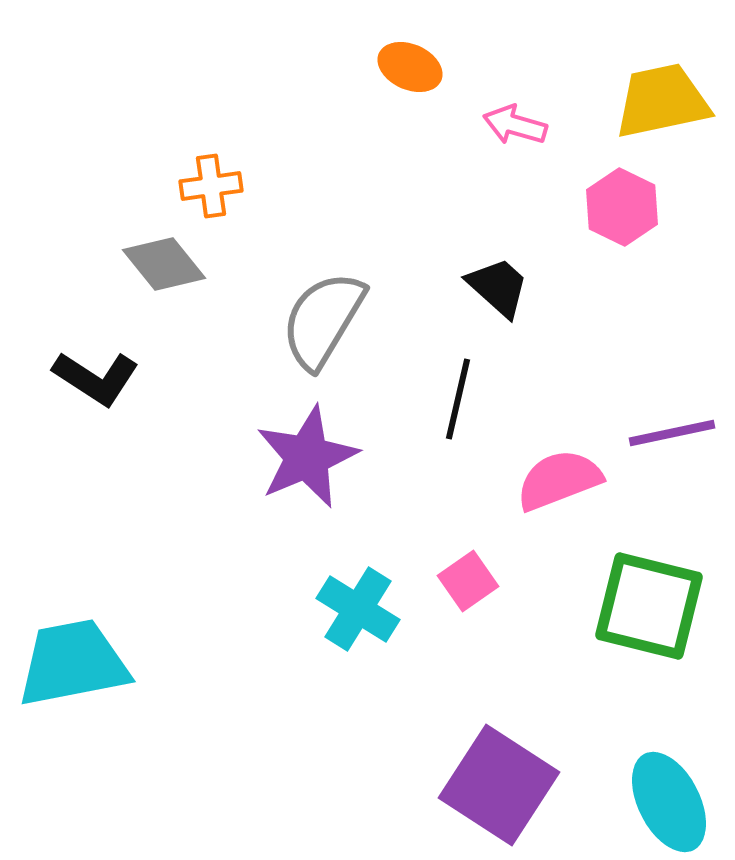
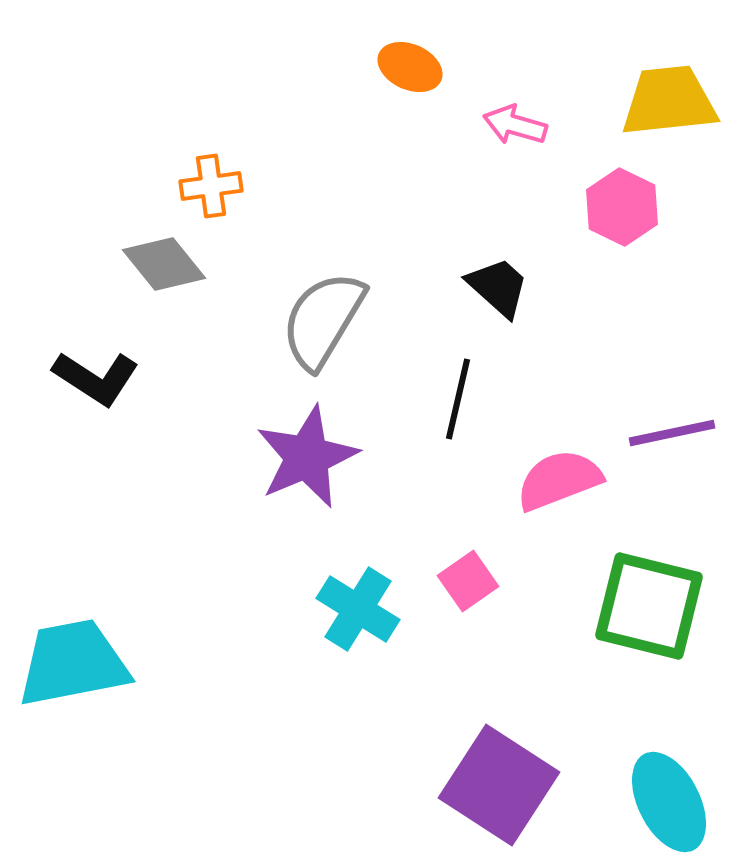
yellow trapezoid: moved 7 px right; rotated 6 degrees clockwise
